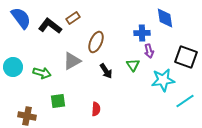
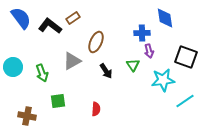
green arrow: rotated 54 degrees clockwise
